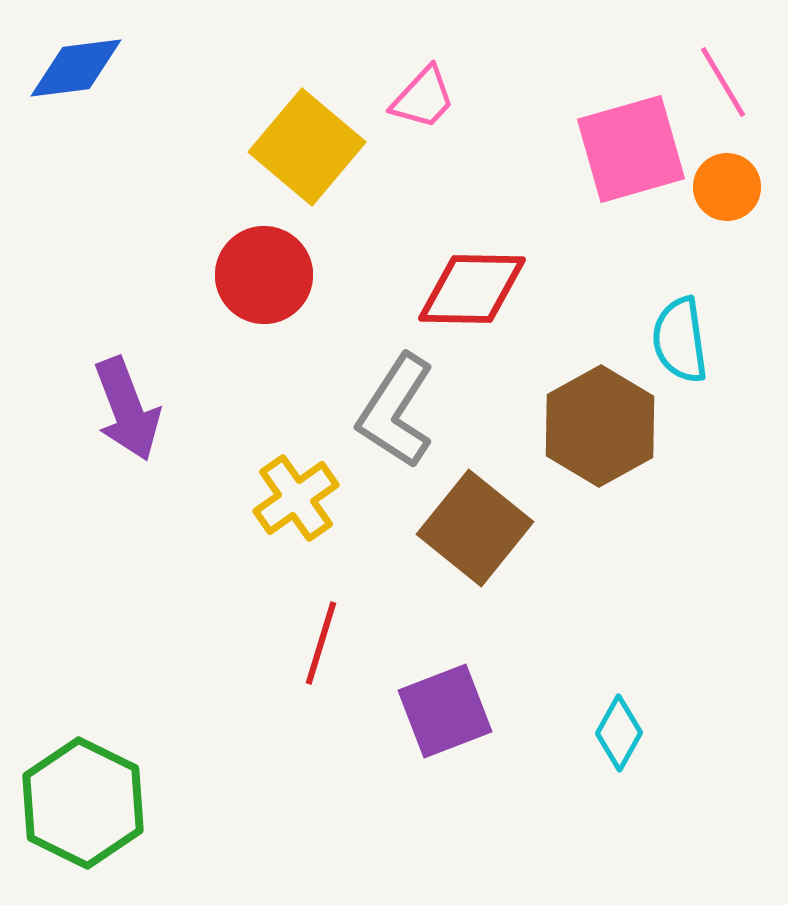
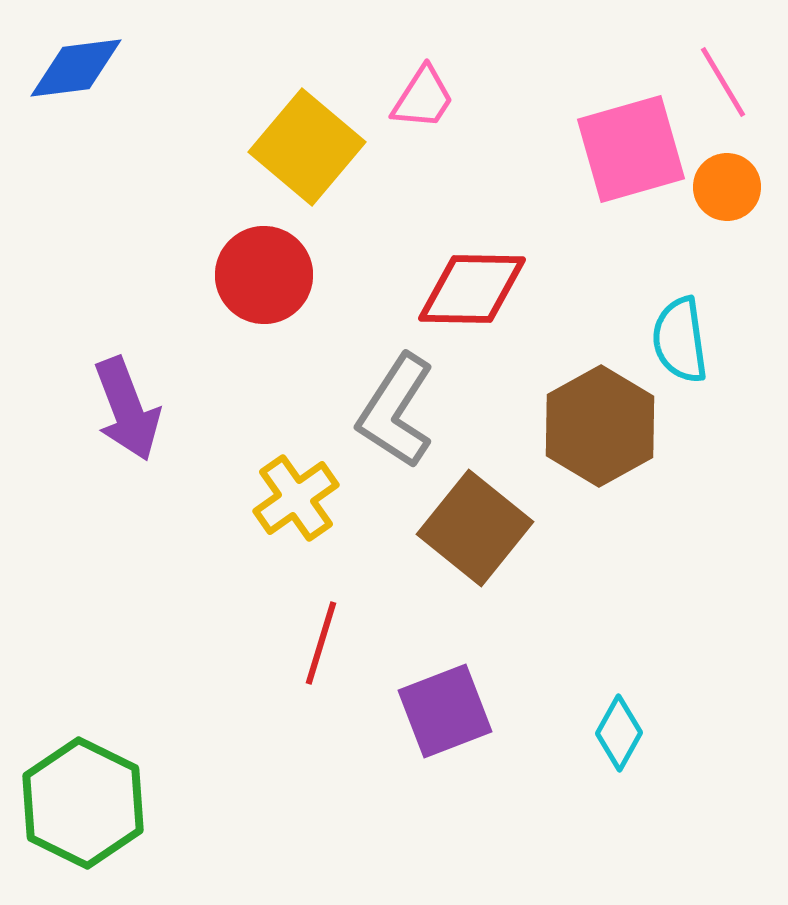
pink trapezoid: rotated 10 degrees counterclockwise
